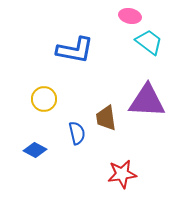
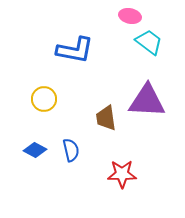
blue semicircle: moved 6 px left, 17 px down
red star: rotated 8 degrees clockwise
